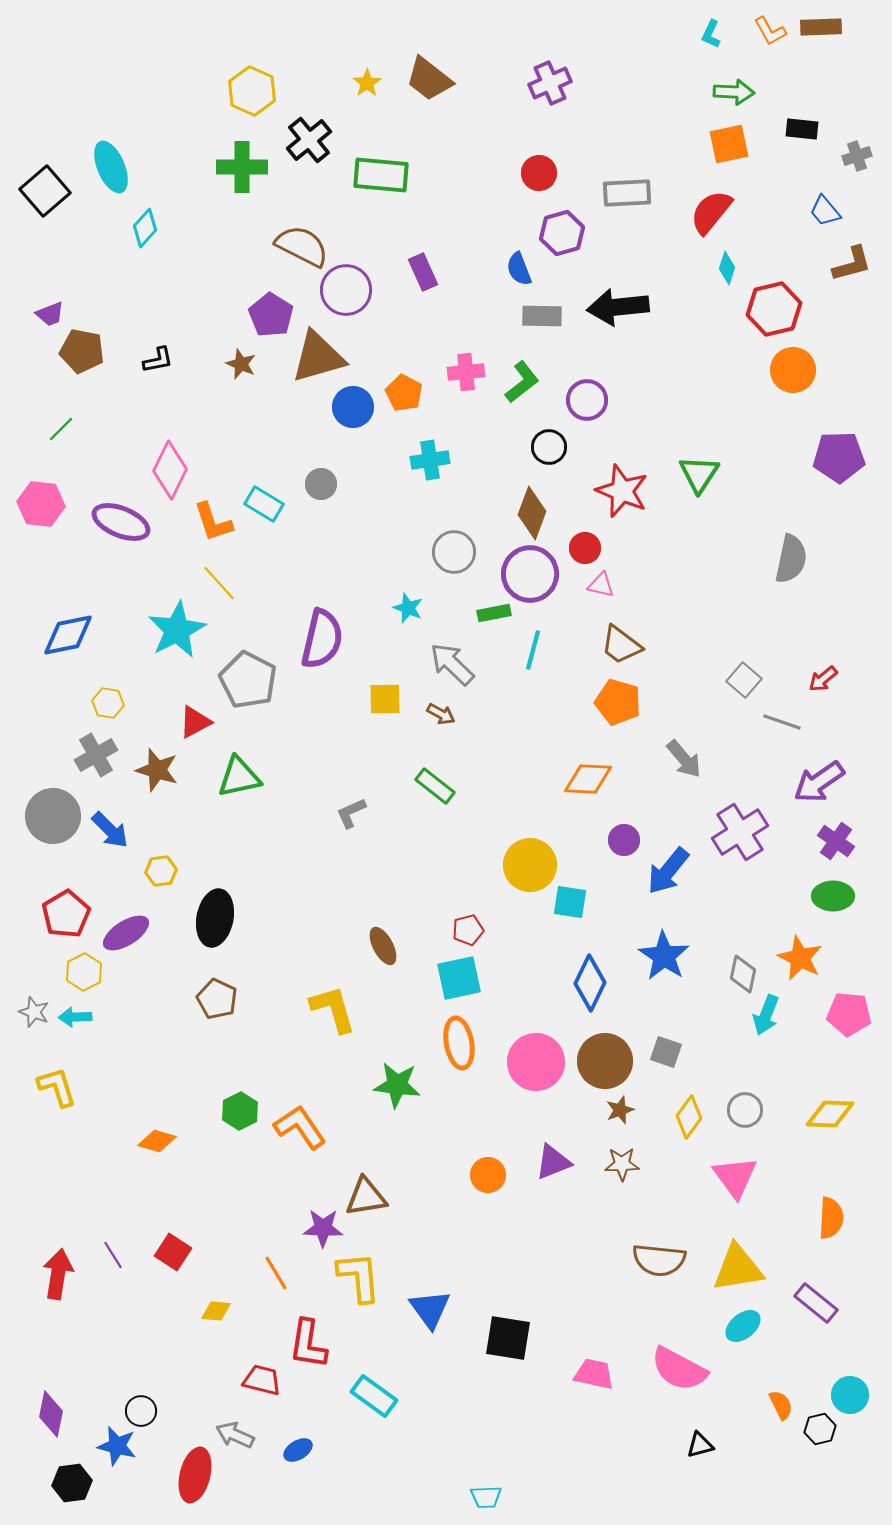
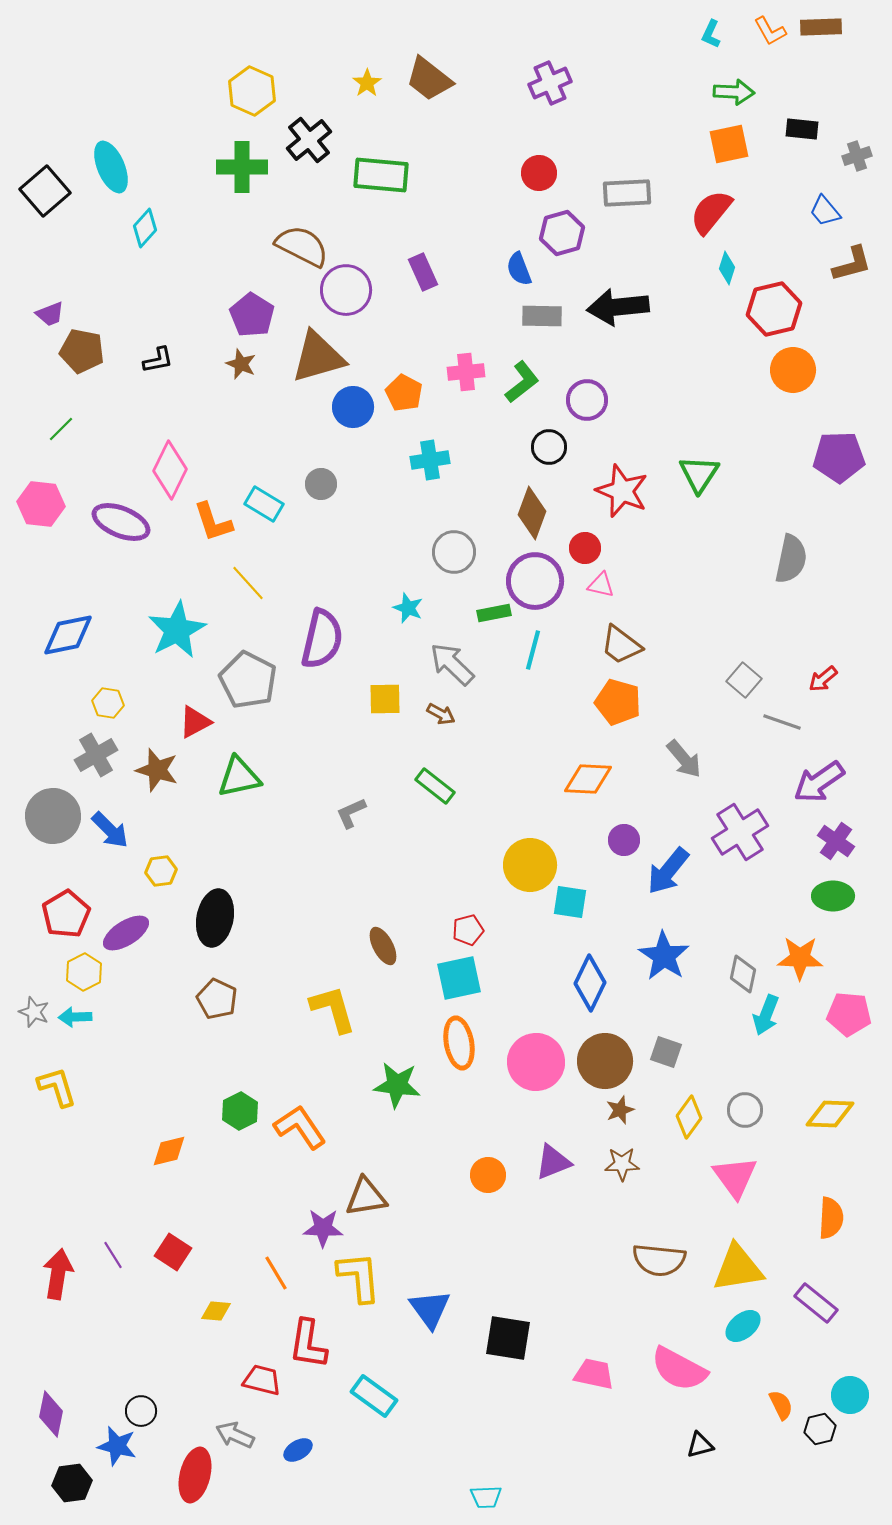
purple pentagon at (271, 315): moved 19 px left
purple circle at (530, 574): moved 5 px right, 7 px down
yellow line at (219, 583): moved 29 px right
orange star at (800, 958): rotated 24 degrees counterclockwise
orange diamond at (157, 1141): moved 12 px right, 10 px down; rotated 30 degrees counterclockwise
